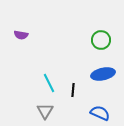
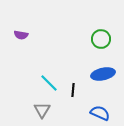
green circle: moved 1 px up
cyan line: rotated 18 degrees counterclockwise
gray triangle: moved 3 px left, 1 px up
